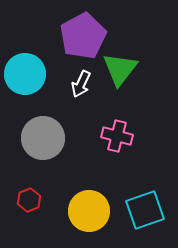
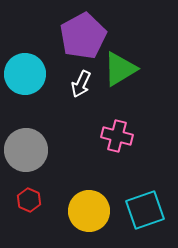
green triangle: rotated 21 degrees clockwise
gray circle: moved 17 px left, 12 px down
red hexagon: rotated 15 degrees counterclockwise
